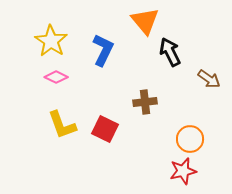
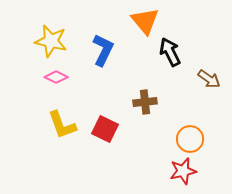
yellow star: rotated 20 degrees counterclockwise
